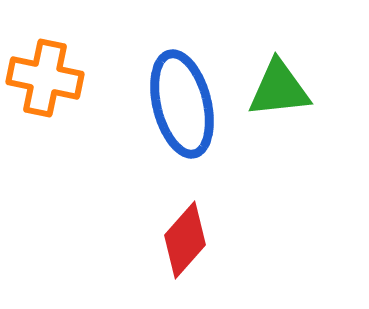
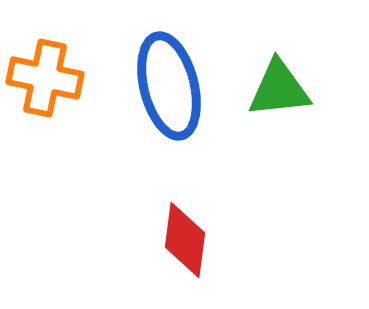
blue ellipse: moved 13 px left, 18 px up
red diamond: rotated 34 degrees counterclockwise
